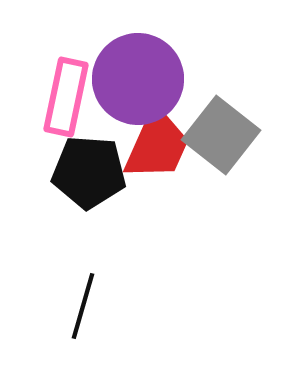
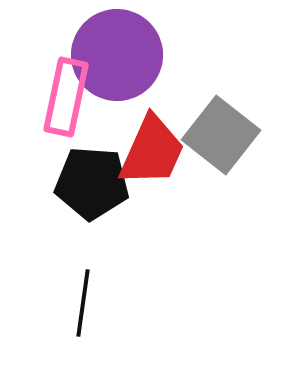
purple circle: moved 21 px left, 24 px up
red trapezoid: moved 5 px left, 6 px down
black pentagon: moved 3 px right, 11 px down
black line: moved 3 px up; rotated 8 degrees counterclockwise
